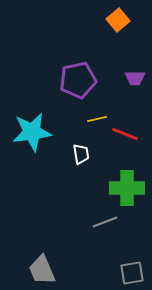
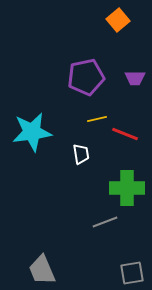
purple pentagon: moved 8 px right, 3 px up
